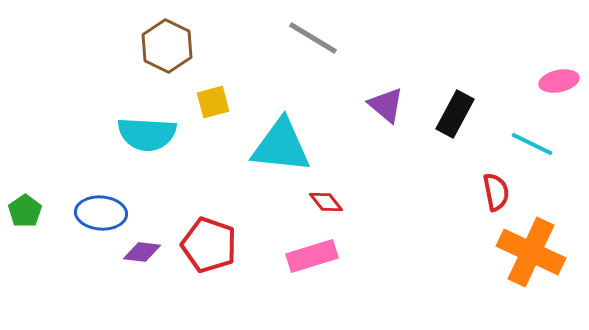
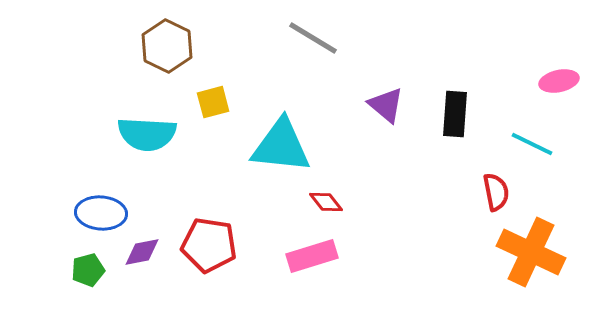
black rectangle: rotated 24 degrees counterclockwise
green pentagon: moved 63 px right, 59 px down; rotated 20 degrees clockwise
red pentagon: rotated 10 degrees counterclockwise
purple diamond: rotated 18 degrees counterclockwise
